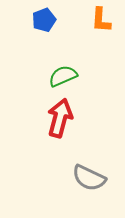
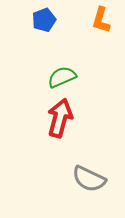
orange L-shape: rotated 12 degrees clockwise
green semicircle: moved 1 px left, 1 px down
gray semicircle: moved 1 px down
